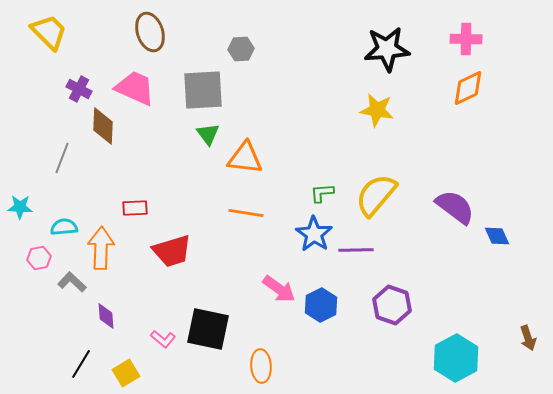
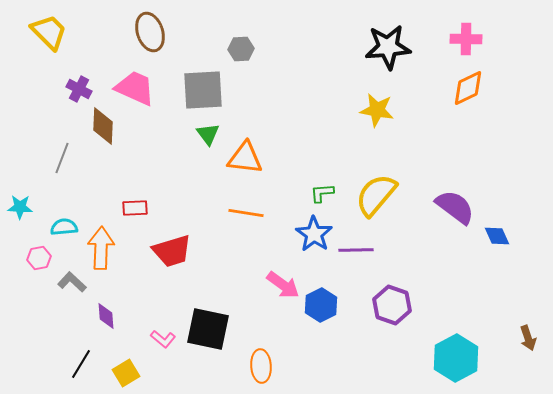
black star: moved 1 px right, 2 px up
pink arrow: moved 4 px right, 4 px up
